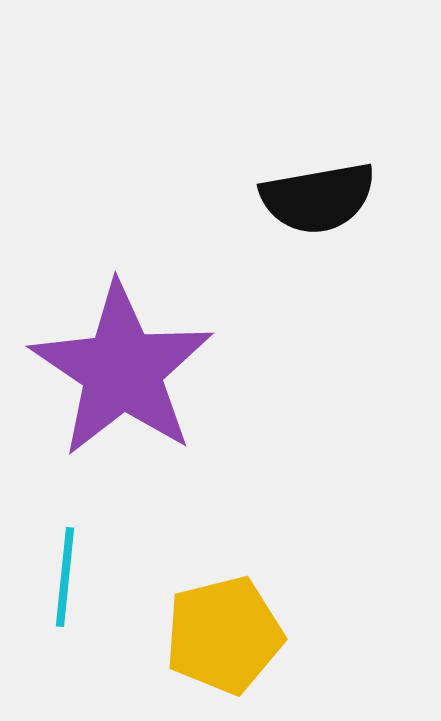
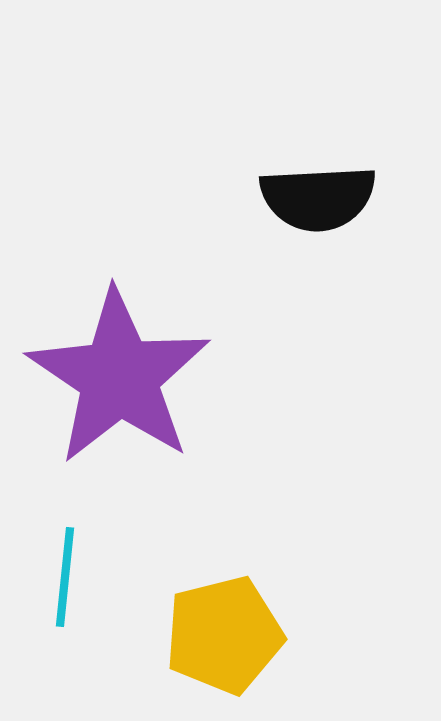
black semicircle: rotated 7 degrees clockwise
purple star: moved 3 px left, 7 px down
